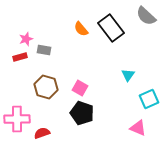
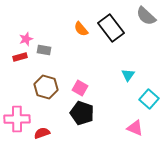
cyan square: rotated 24 degrees counterclockwise
pink triangle: moved 3 px left
